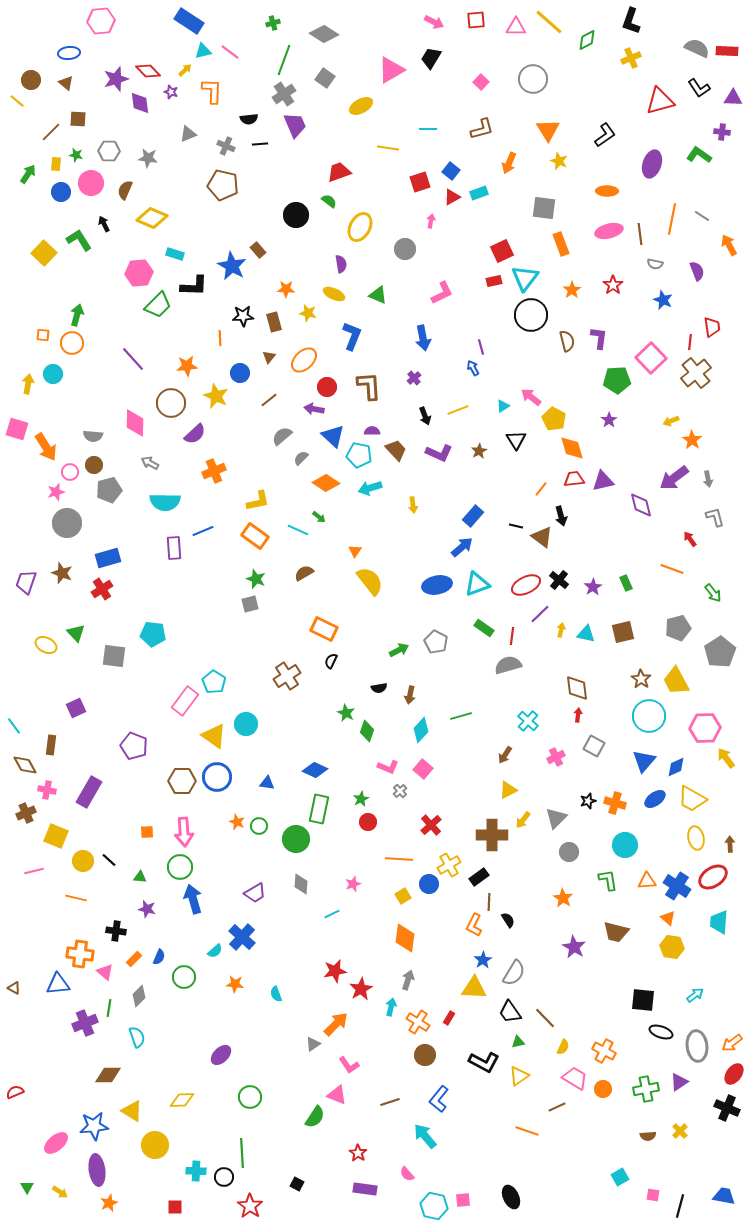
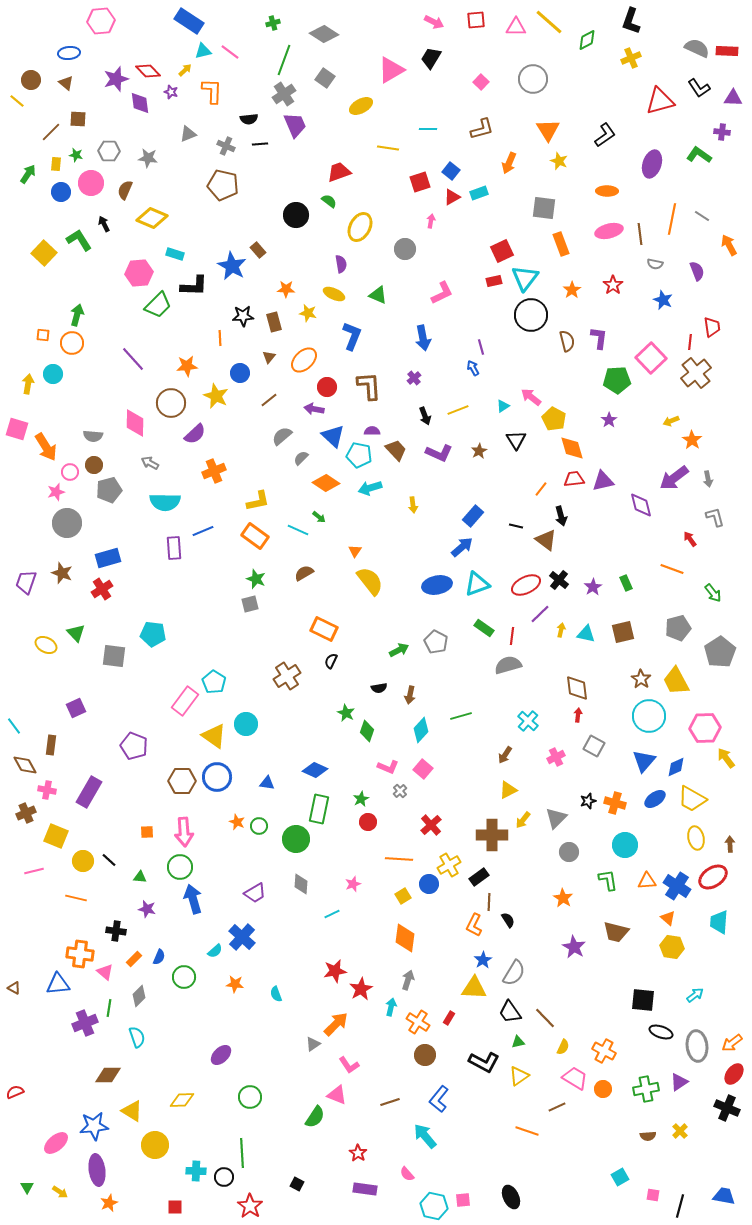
brown triangle at (542, 537): moved 4 px right, 3 px down
